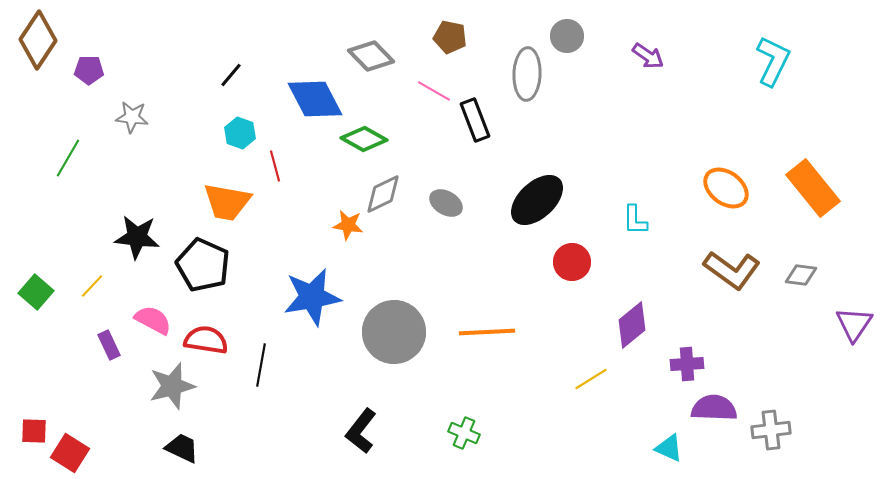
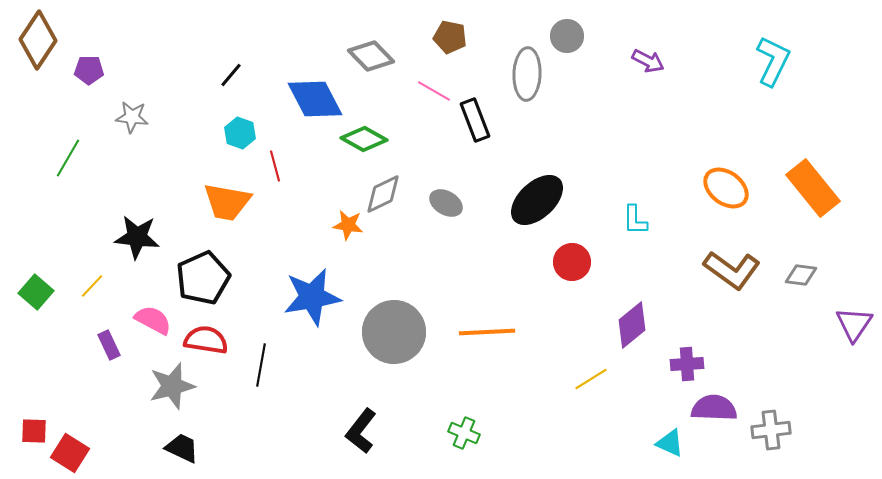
purple arrow at (648, 56): moved 5 px down; rotated 8 degrees counterclockwise
black pentagon at (203, 265): moved 13 px down; rotated 24 degrees clockwise
cyan triangle at (669, 448): moved 1 px right, 5 px up
